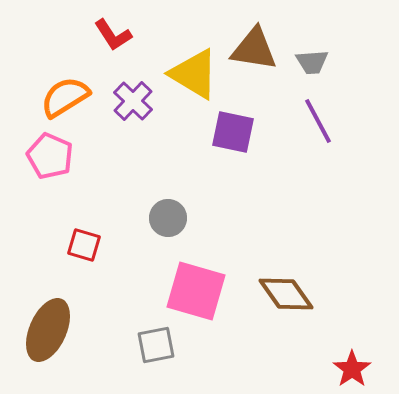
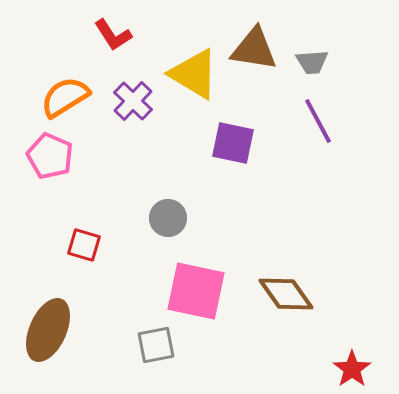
purple square: moved 11 px down
pink square: rotated 4 degrees counterclockwise
